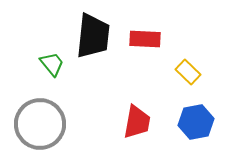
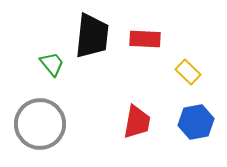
black trapezoid: moved 1 px left
